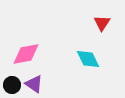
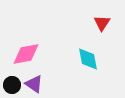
cyan diamond: rotated 15 degrees clockwise
